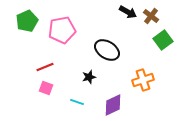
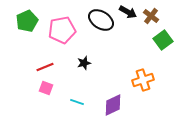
black ellipse: moved 6 px left, 30 px up
black star: moved 5 px left, 14 px up
